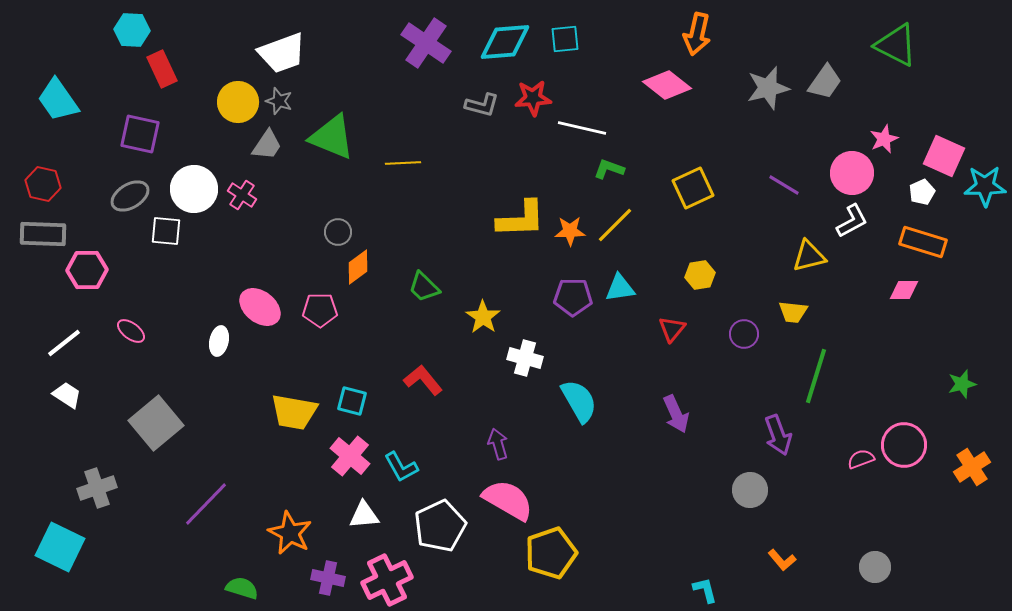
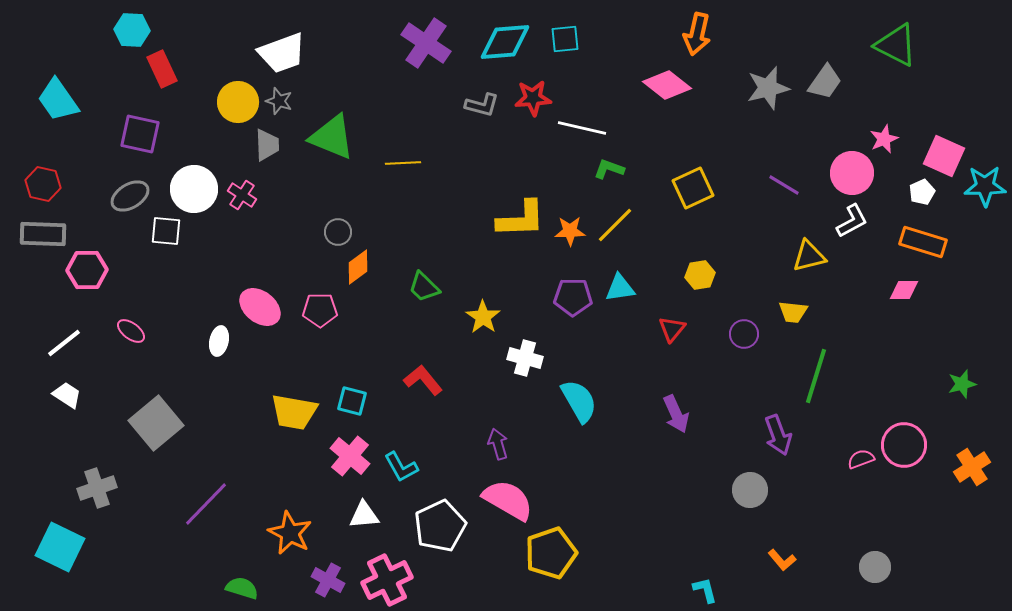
gray trapezoid at (267, 145): rotated 36 degrees counterclockwise
purple cross at (328, 578): moved 2 px down; rotated 16 degrees clockwise
